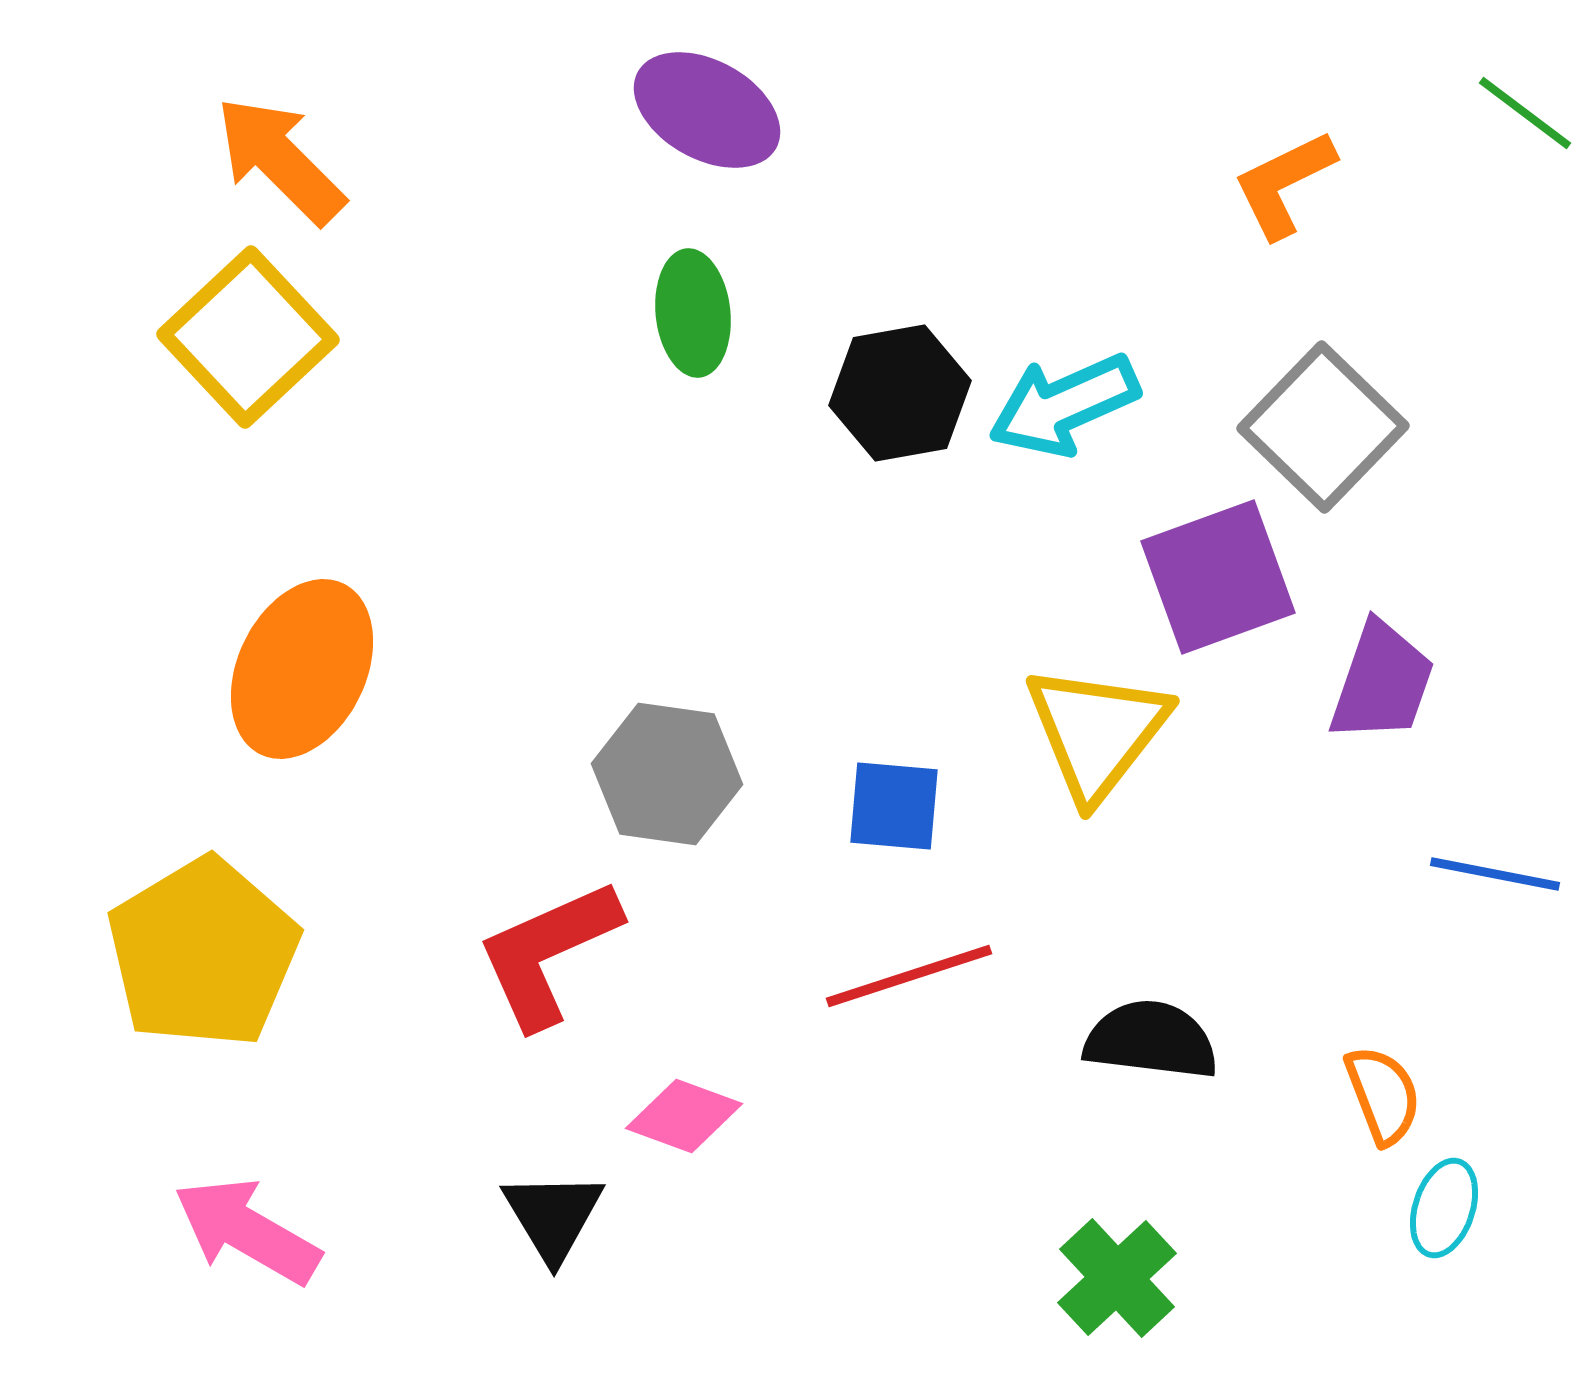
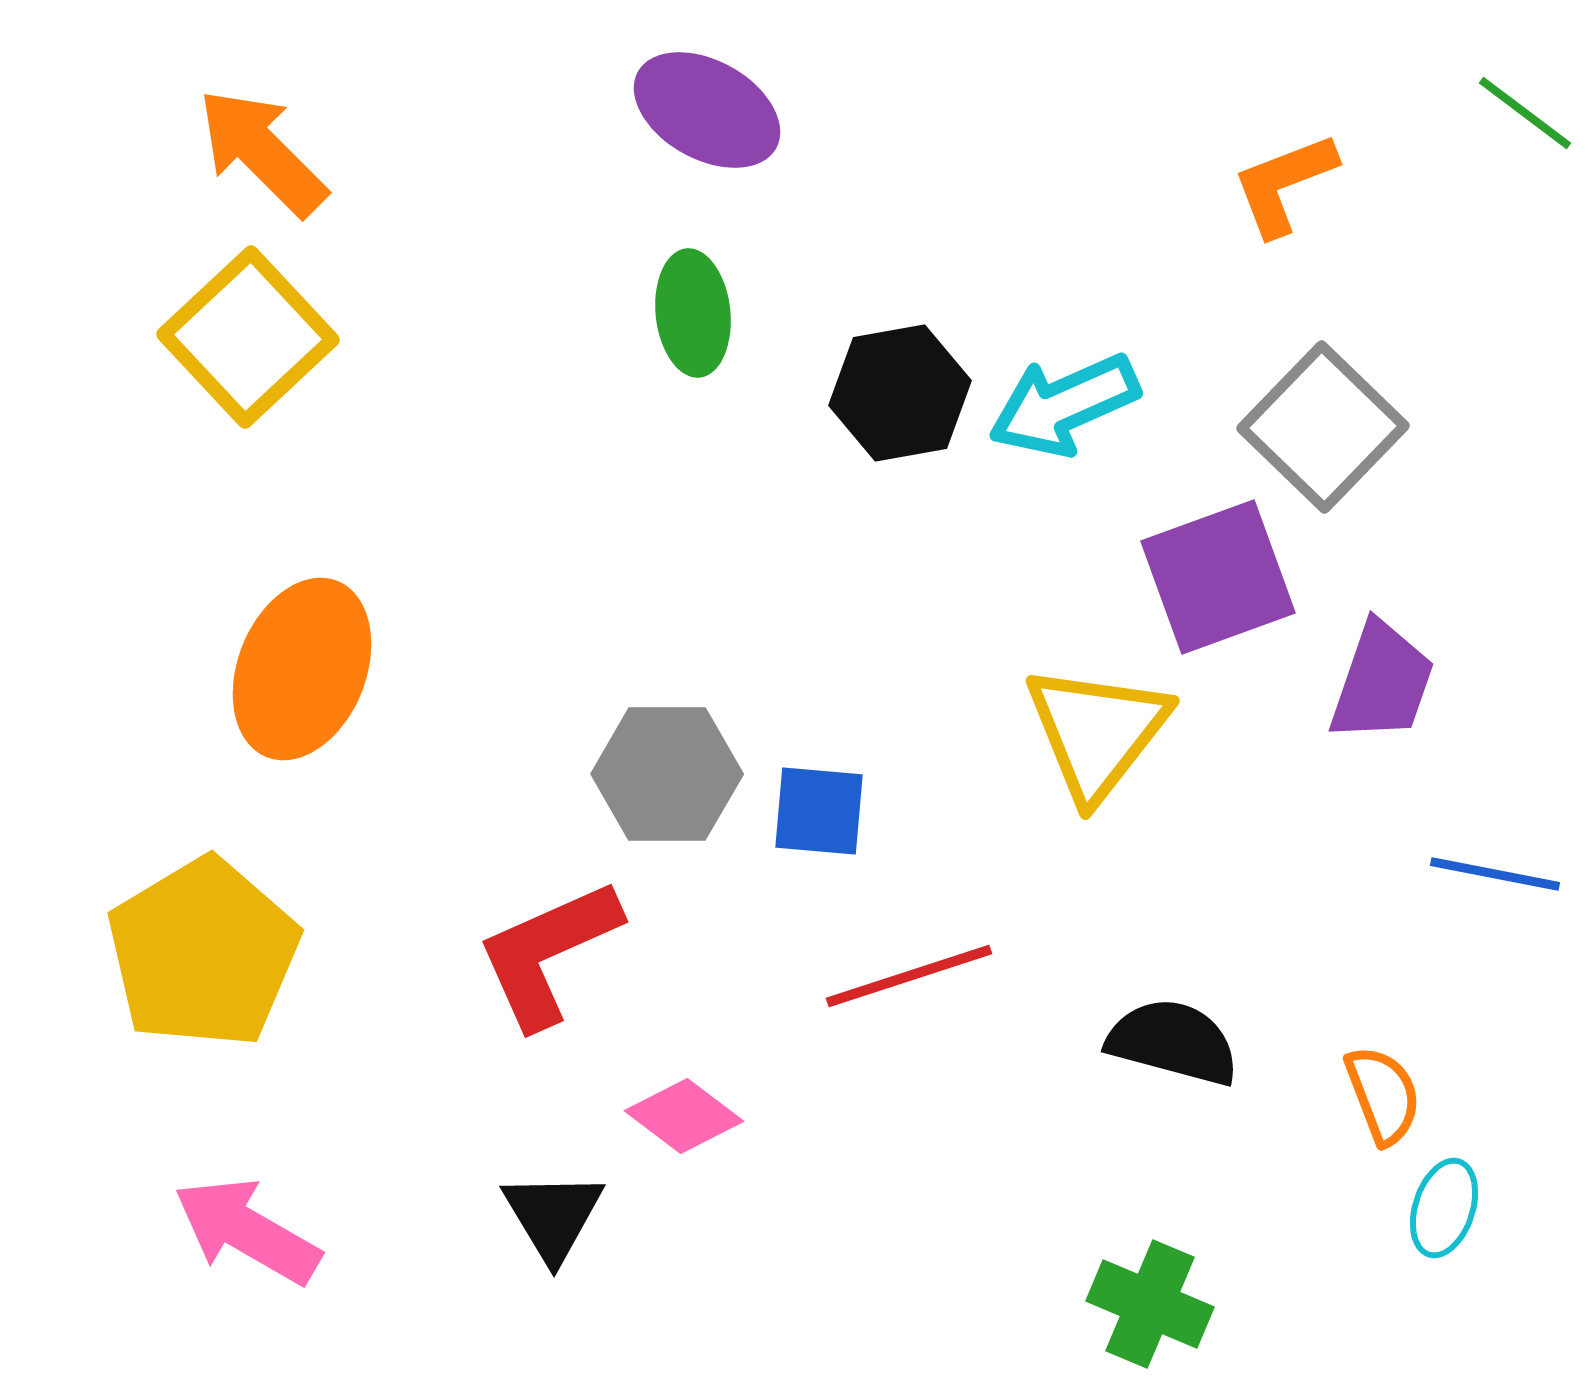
orange arrow: moved 18 px left, 8 px up
orange L-shape: rotated 5 degrees clockwise
orange ellipse: rotated 4 degrees counterclockwise
gray hexagon: rotated 8 degrees counterclockwise
blue square: moved 75 px left, 5 px down
black semicircle: moved 22 px right, 2 px down; rotated 8 degrees clockwise
pink diamond: rotated 17 degrees clockwise
green cross: moved 33 px right, 26 px down; rotated 24 degrees counterclockwise
